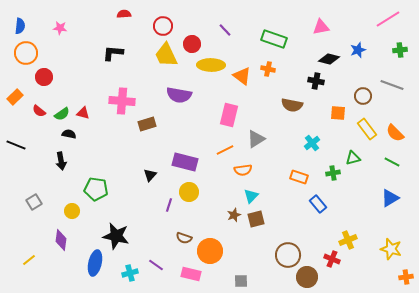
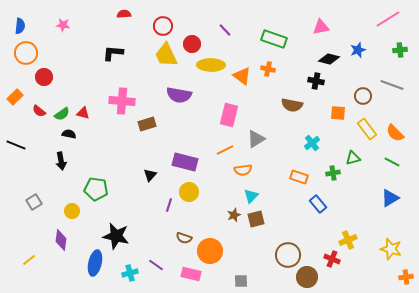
pink star at (60, 28): moved 3 px right, 3 px up
